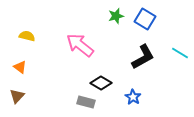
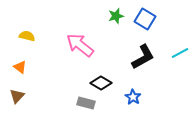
cyan line: rotated 60 degrees counterclockwise
gray rectangle: moved 1 px down
